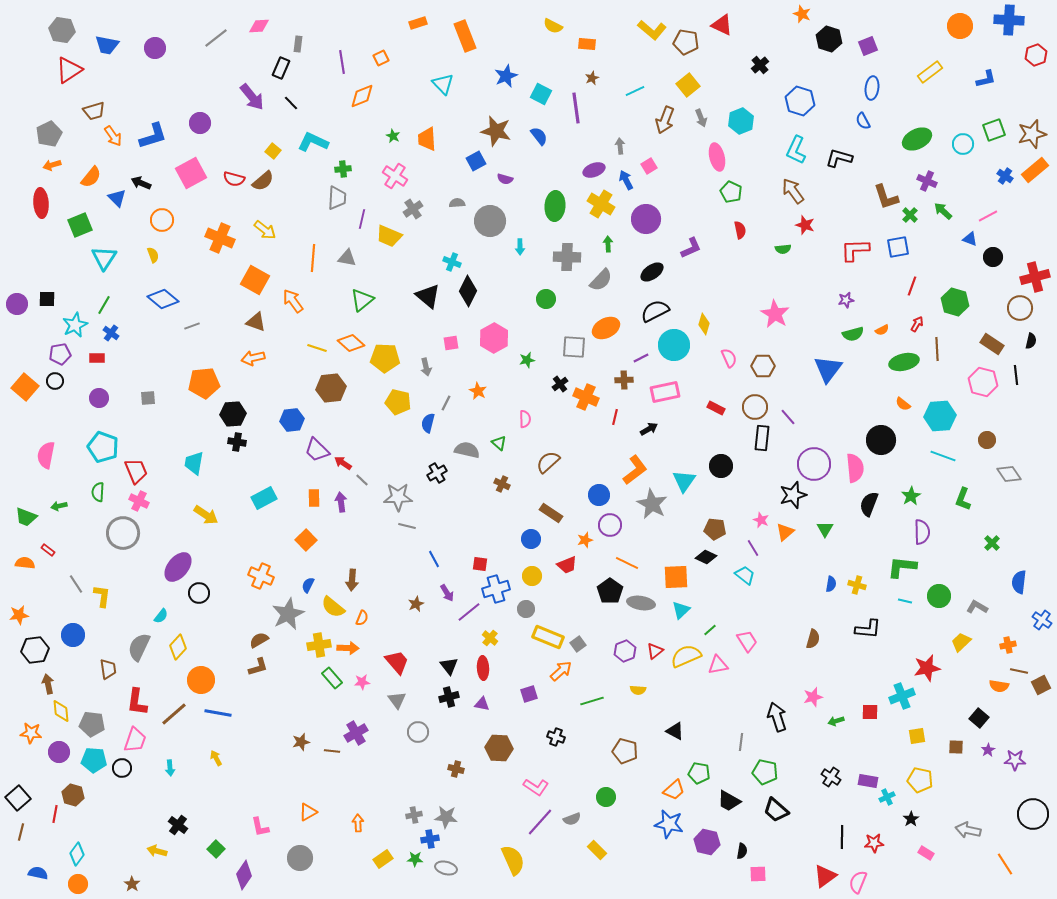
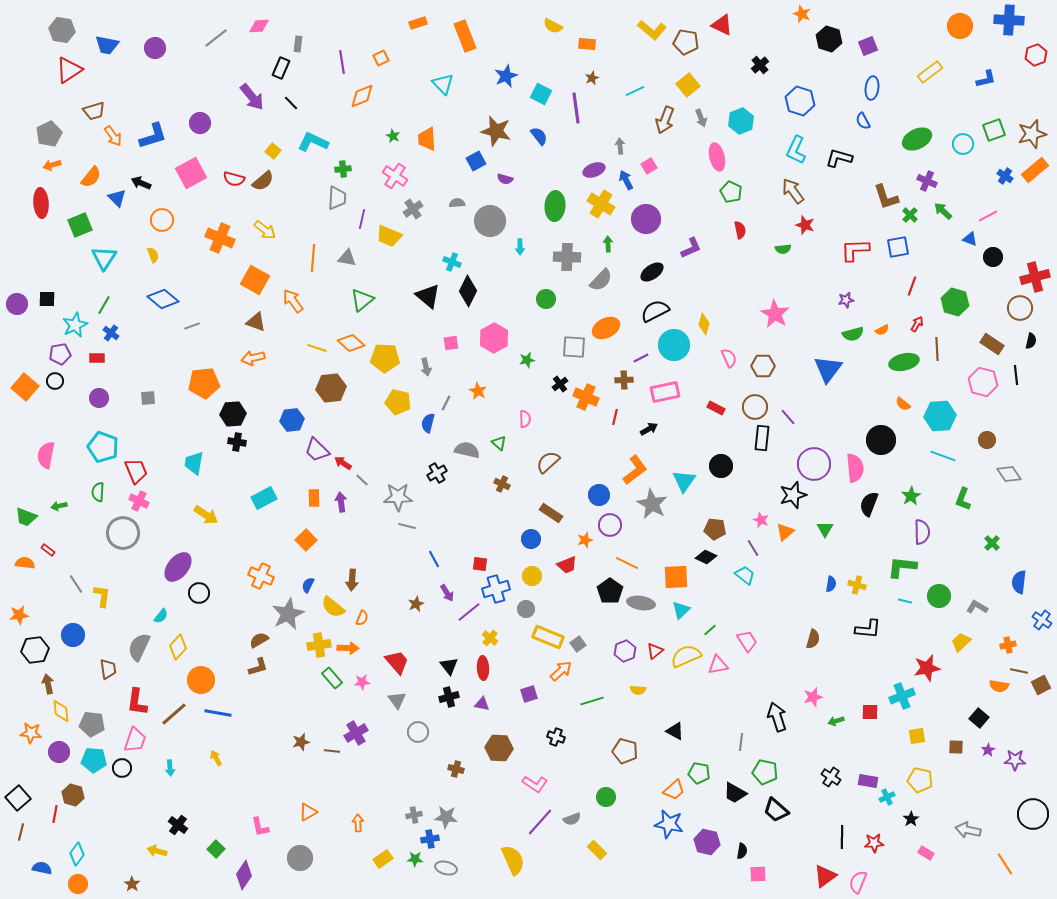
pink L-shape at (536, 787): moved 1 px left, 3 px up
black trapezoid at (729, 801): moved 6 px right, 8 px up
blue semicircle at (38, 873): moved 4 px right, 5 px up
